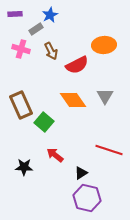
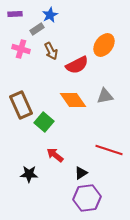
gray rectangle: moved 1 px right
orange ellipse: rotated 50 degrees counterclockwise
gray triangle: rotated 48 degrees clockwise
black star: moved 5 px right, 7 px down
purple hexagon: rotated 20 degrees counterclockwise
